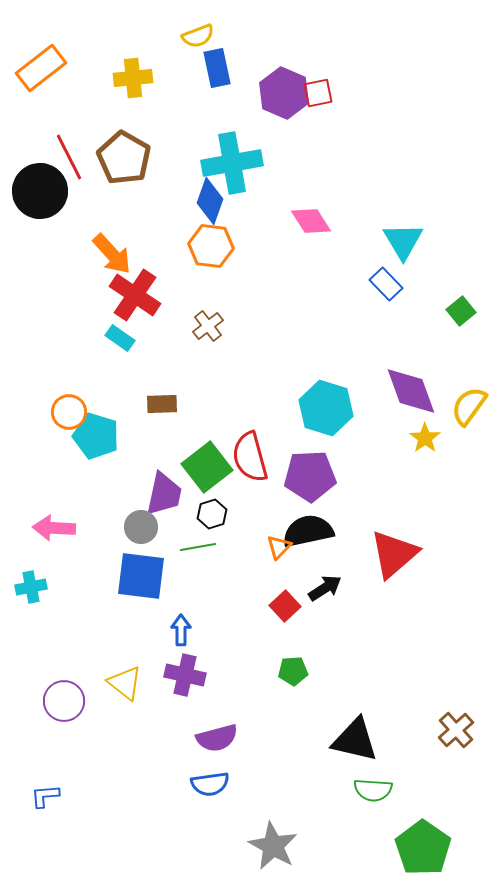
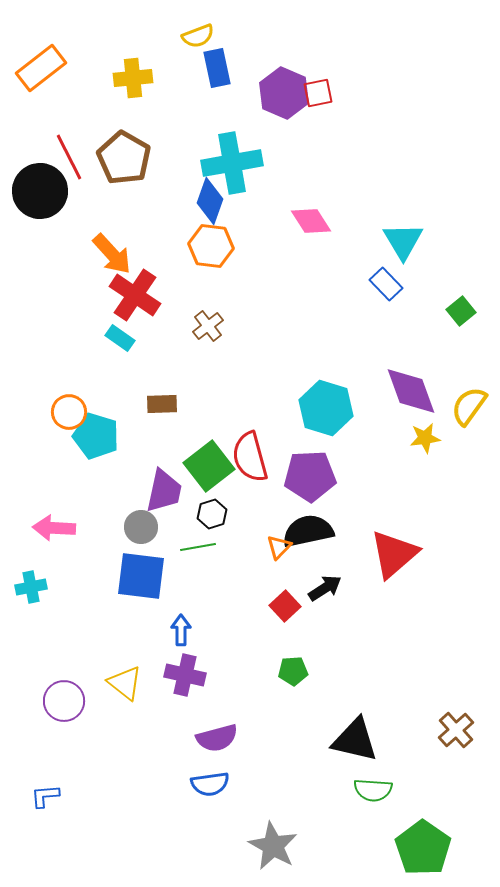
yellow star at (425, 438): rotated 28 degrees clockwise
green square at (207, 467): moved 2 px right, 1 px up
purple trapezoid at (164, 494): moved 3 px up
